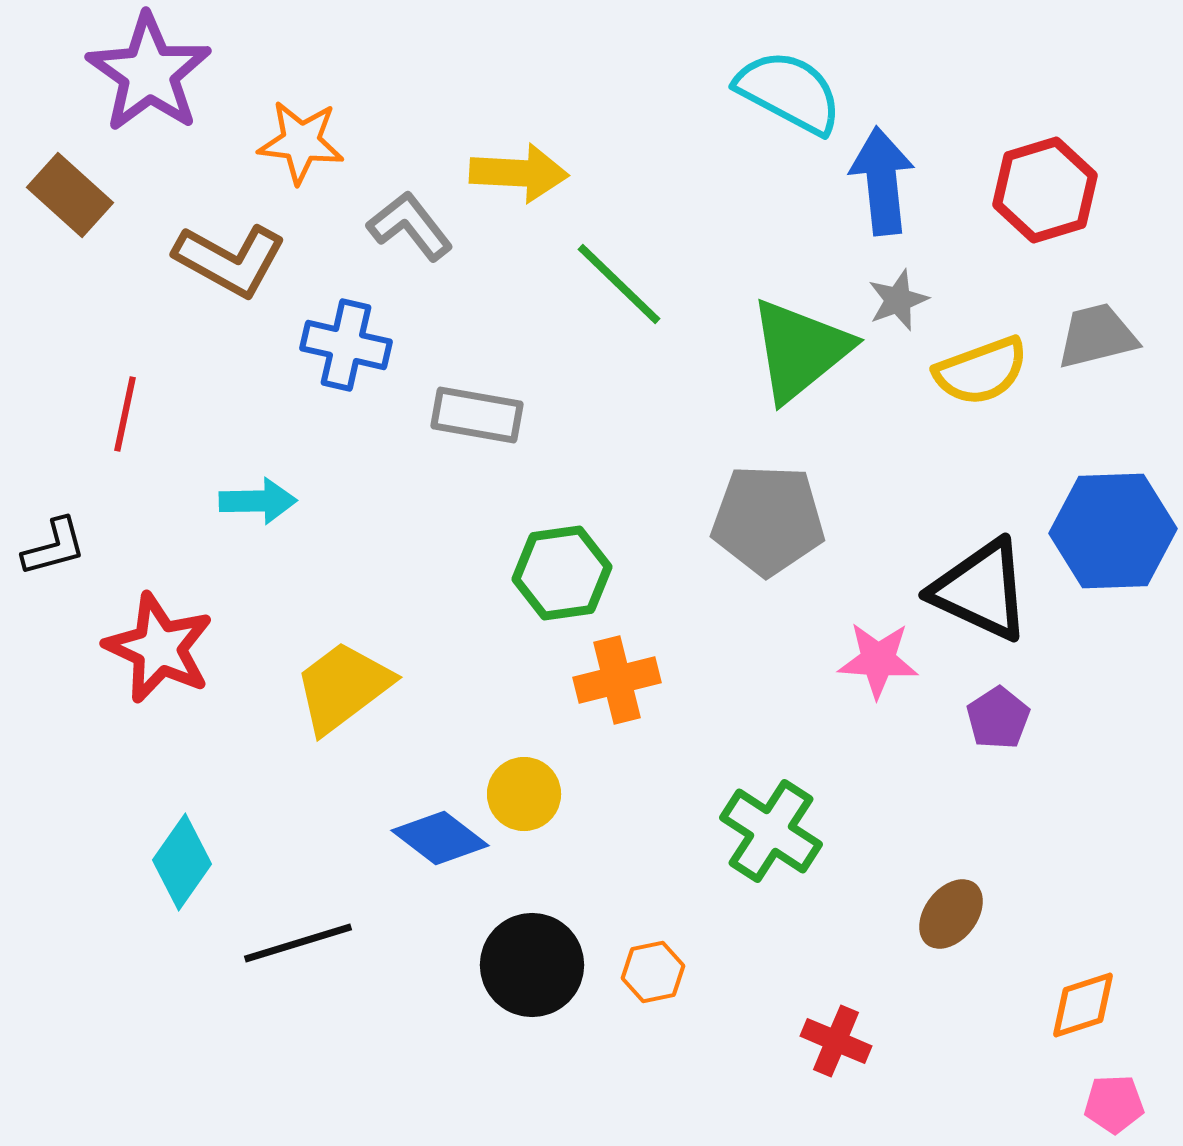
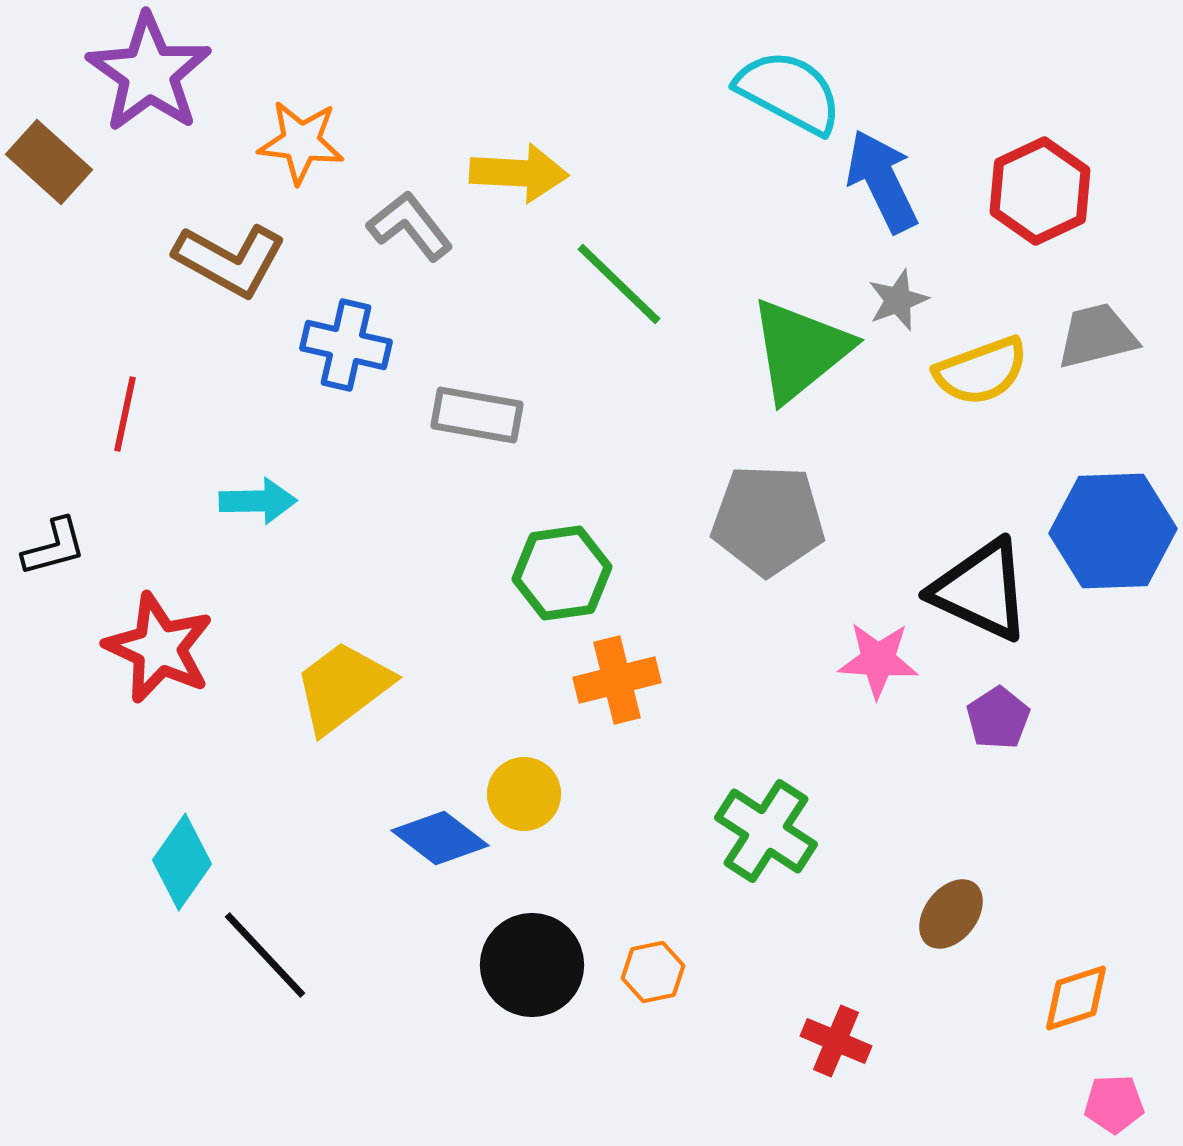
blue arrow: rotated 20 degrees counterclockwise
red hexagon: moved 5 px left, 1 px down; rotated 8 degrees counterclockwise
brown rectangle: moved 21 px left, 33 px up
green cross: moved 5 px left
black line: moved 33 px left, 12 px down; rotated 64 degrees clockwise
orange diamond: moved 7 px left, 7 px up
